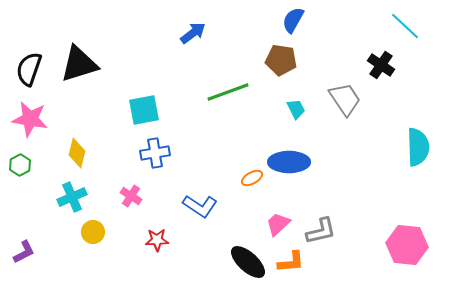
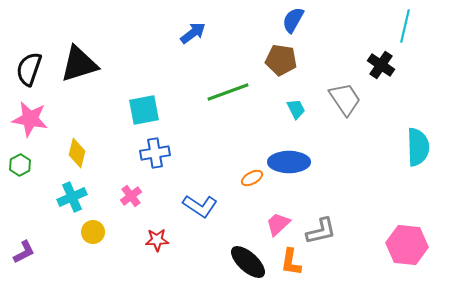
cyan line: rotated 60 degrees clockwise
pink cross: rotated 20 degrees clockwise
orange L-shape: rotated 104 degrees clockwise
